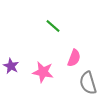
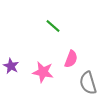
pink semicircle: moved 3 px left, 1 px down
